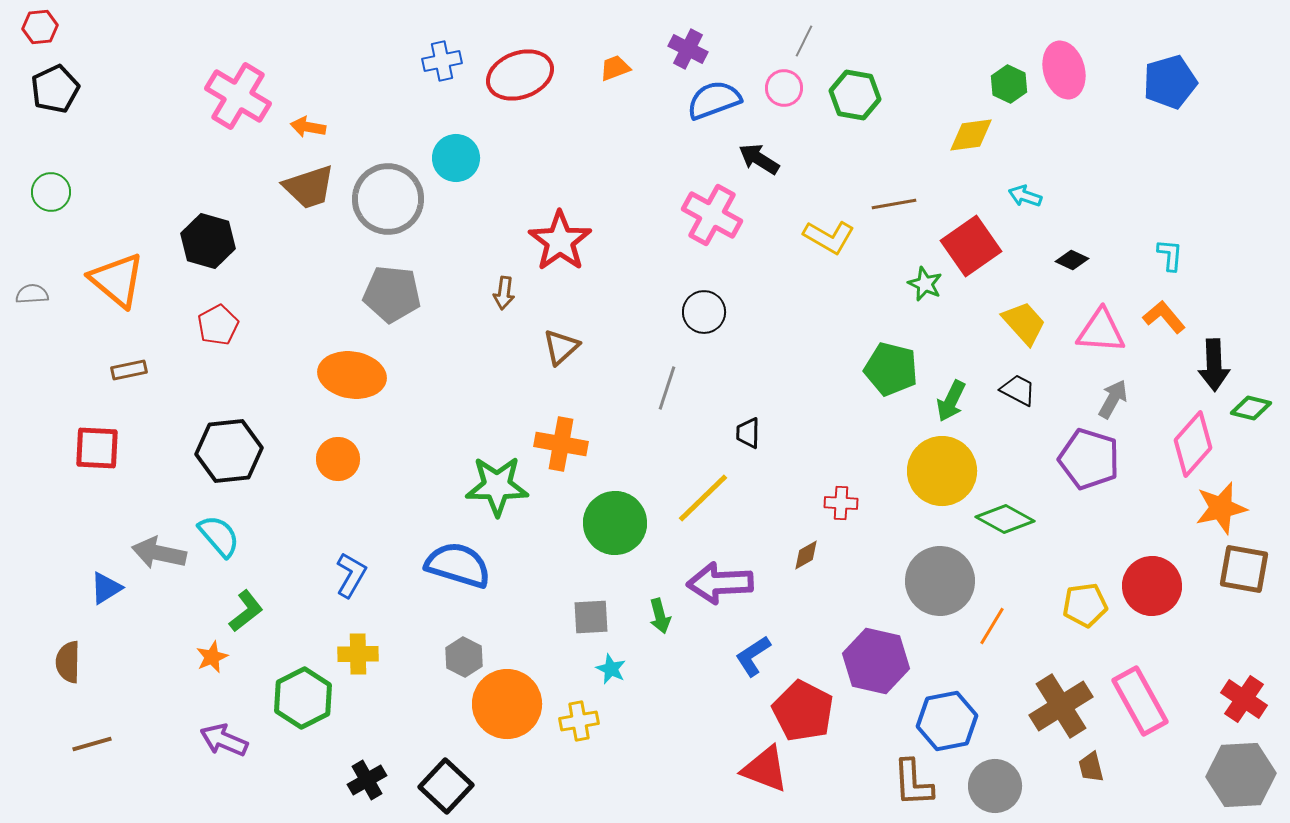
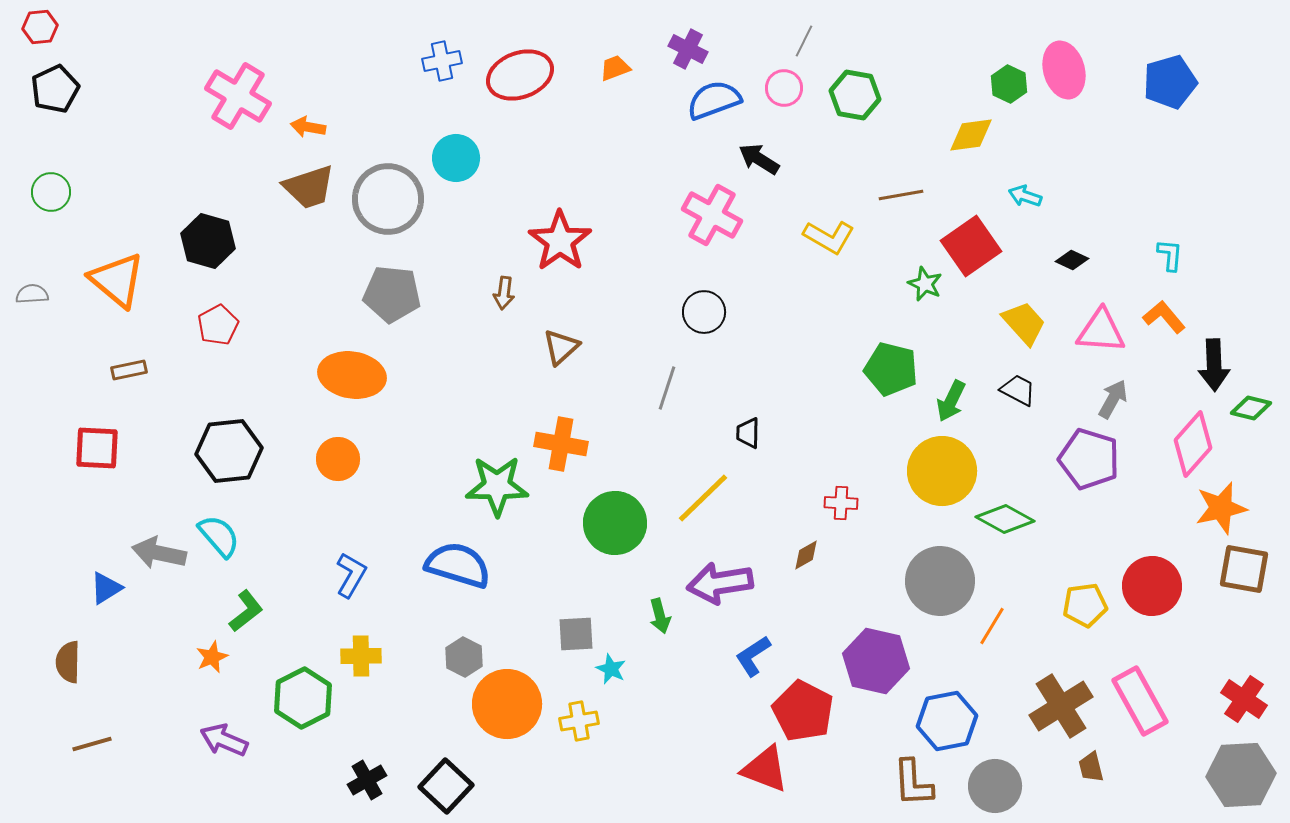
brown line at (894, 204): moved 7 px right, 9 px up
purple arrow at (720, 583): rotated 6 degrees counterclockwise
gray square at (591, 617): moved 15 px left, 17 px down
yellow cross at (358, 654): moved 3 px right, 2 px down
